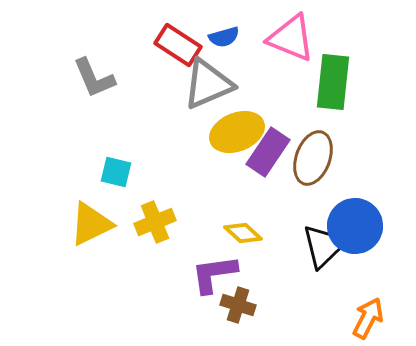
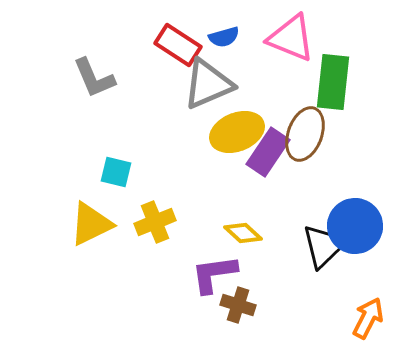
brown ellipse: moved 8 px left, 24 px up
